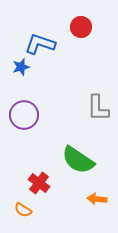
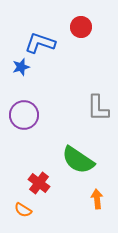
blue L-shape: moved 1 px up
orange arrow: rotated 78 degrees clockwise
